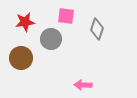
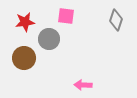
gray diamond: moved 19 px right, 9 px up
gray circle: moved 2 px left
brown circle: moved 3 px right
